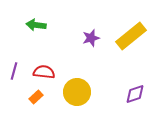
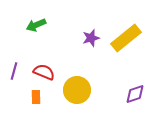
green arrow: rotated 30 degrees counterclockwise
yellow rectangle: moved 5 px left, 2 px down
red semicircle: rotated 15 degrees clockwise
yellow circle: moved 2 px up
orange rectangle: rotated 48 degrees counterclockwise
